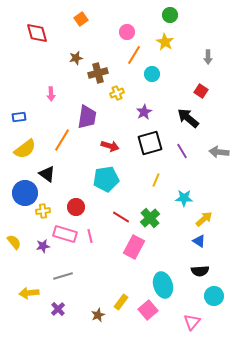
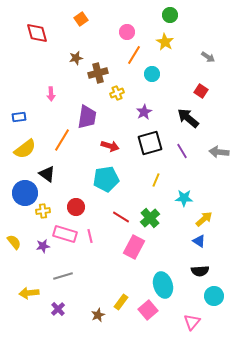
gray arrow at (208, 57): rotated 56 degrees counterclockwise
